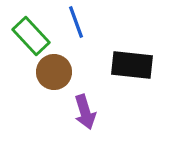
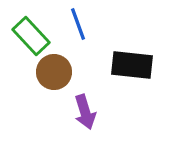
blue line: moved 2 px right, 2 px down
